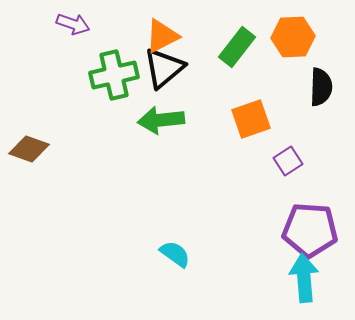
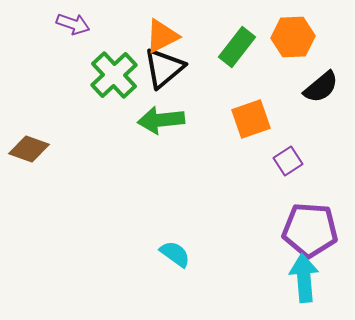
green cross: rotated 30 degrees counterclockwise
black semicircle: rotated 48 degrees clockwise
